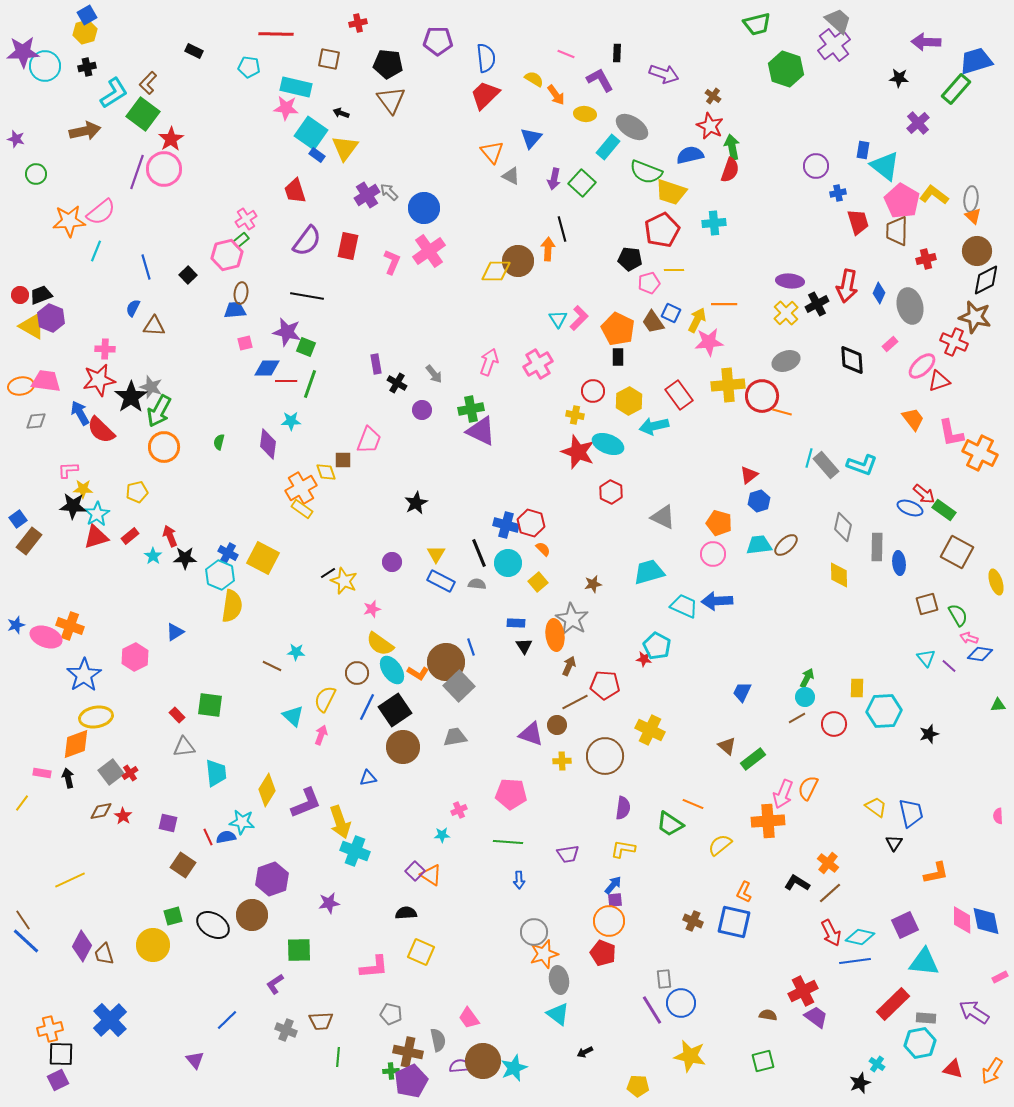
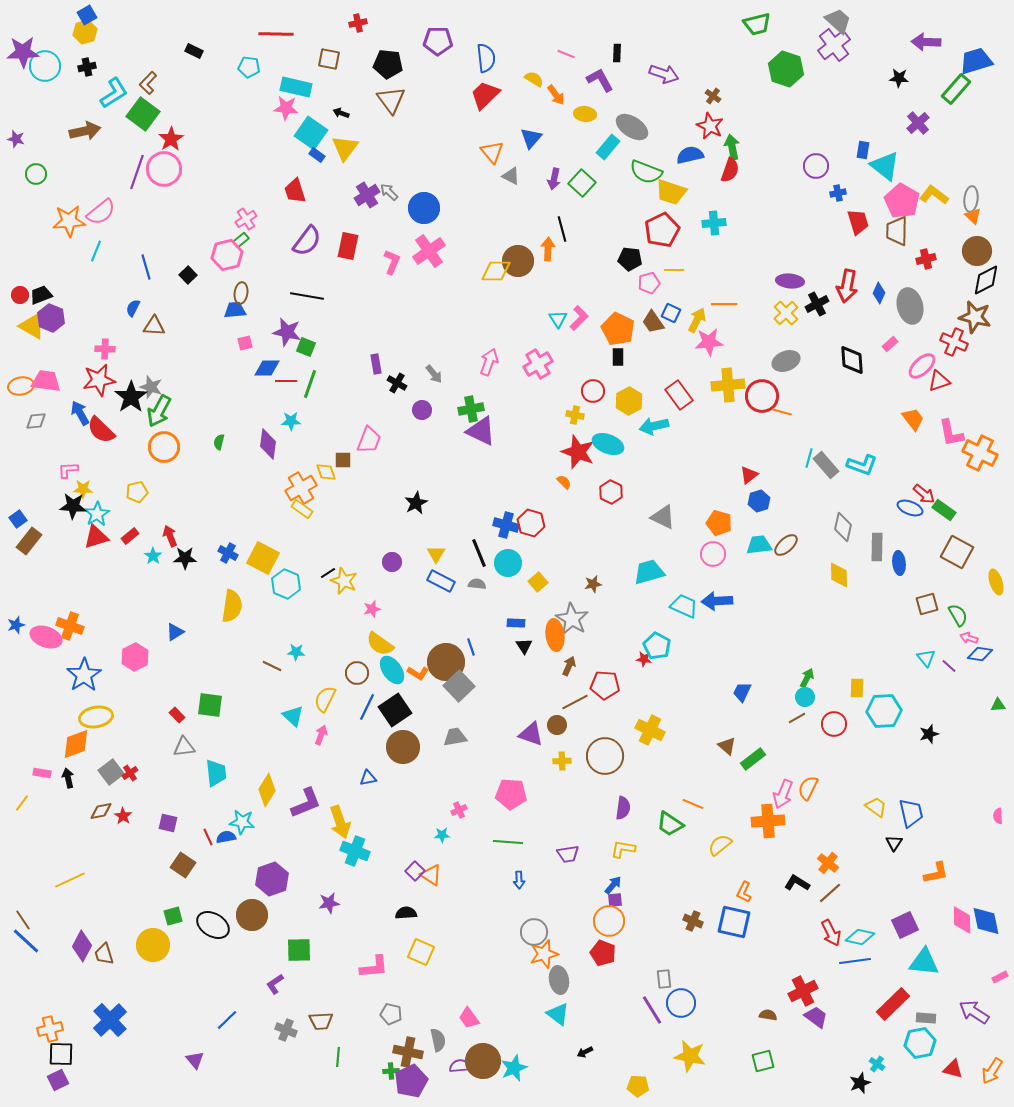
orange semicircle at (543, 549): moved 21 px right, 67 px up
cyan hexagon at (220, 575): moved 66 px right, 9 px down
